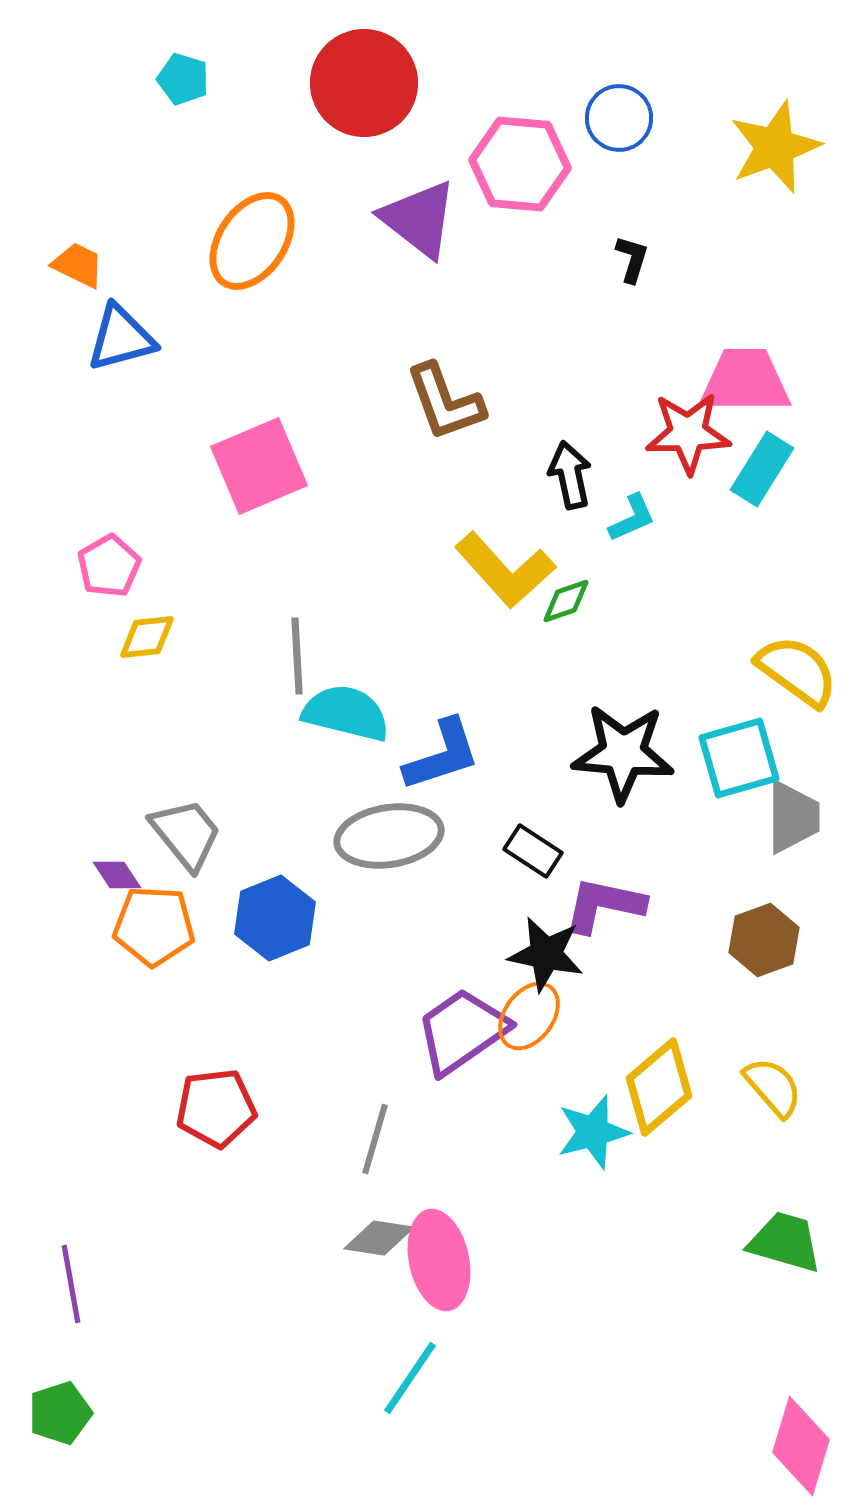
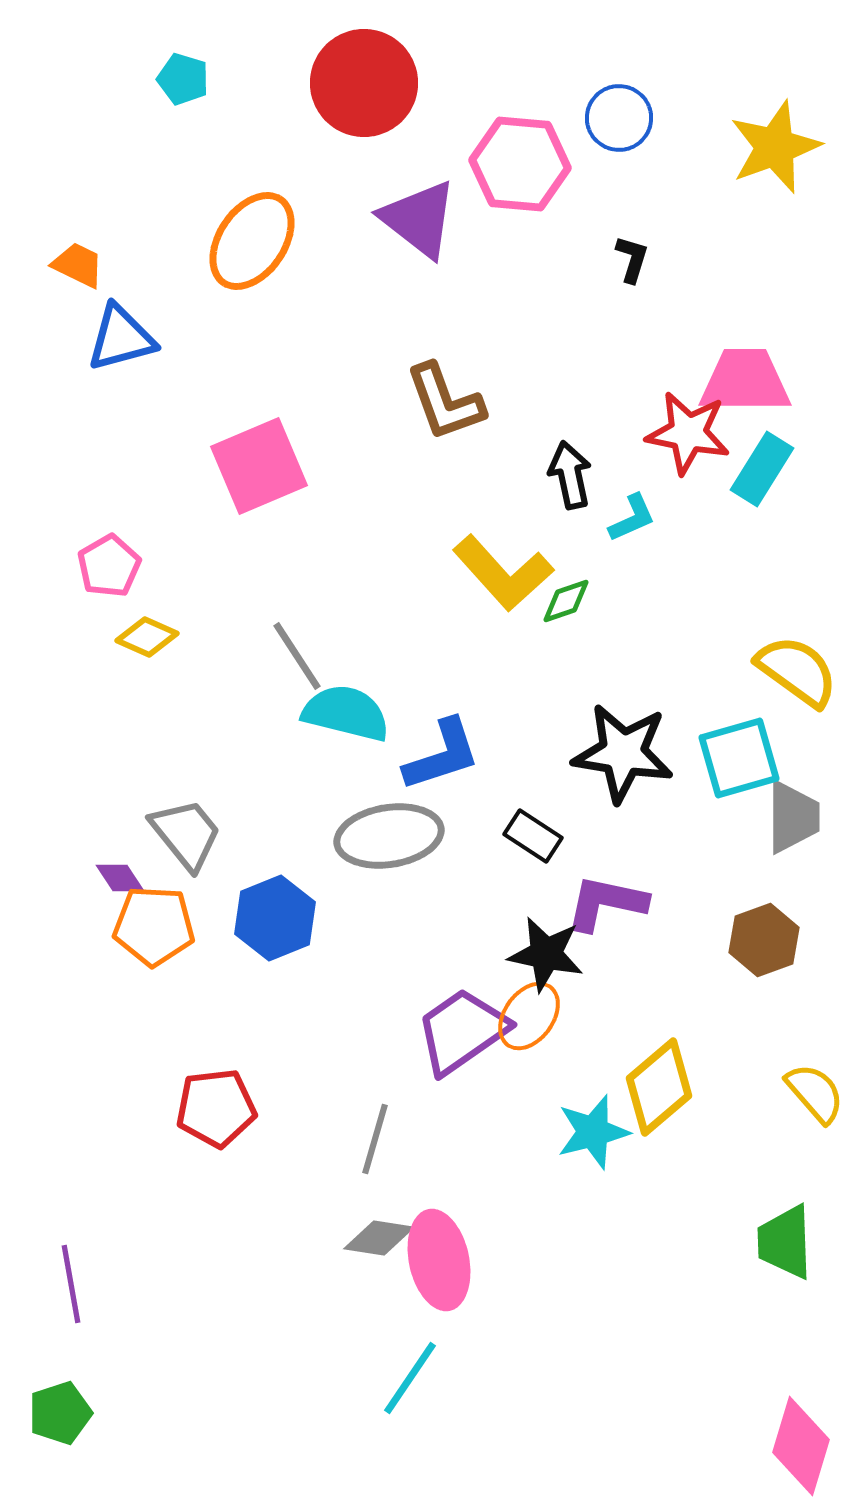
red star at (688, 433): rotated 12 degrees clockwise
yellow L-shape at (505, 570): moved 2 px left, 3 px down
yellow diamond at (147, 637): rotated 30 degrees clockwise
gray line at (297, 656): rotated 30 degrees counterclockwise
black star at (623, 753): rotated 4 degrees clockwise
black rectangle at (533, 851): moved 15 px up
purple diamond at (117, 875): moved 3 px right, 3 px down
purple L-shape at (604, 905): moved 2 px right, 2 px up
yellow semicircle at (773, 1087): moved 42 px right, 6 px down
green trapezoid at (785, 1242): rotated 108 degrees counterclockwise
